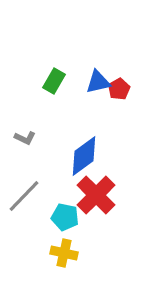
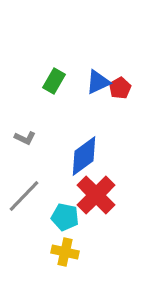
blue triangle: rotated 12 degrees counterclockwise
red pentagon: moved 1 px right, 1 px up
yellow cross: moved 1 px right, 1 px up
